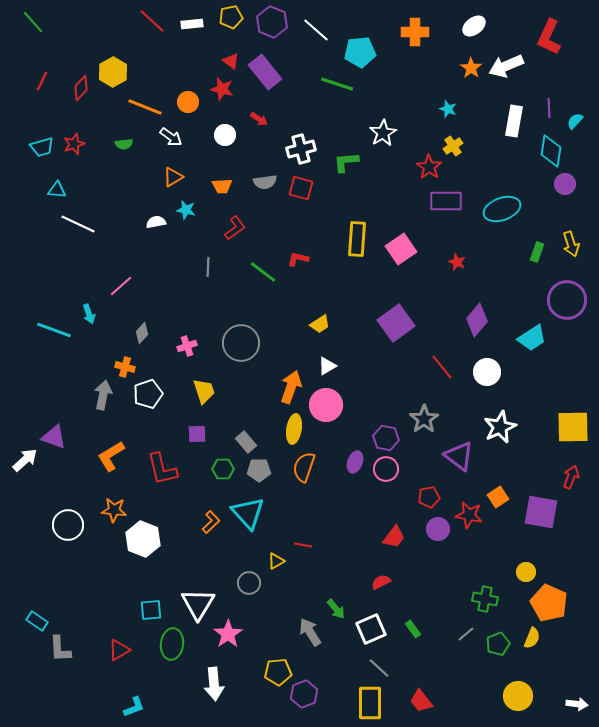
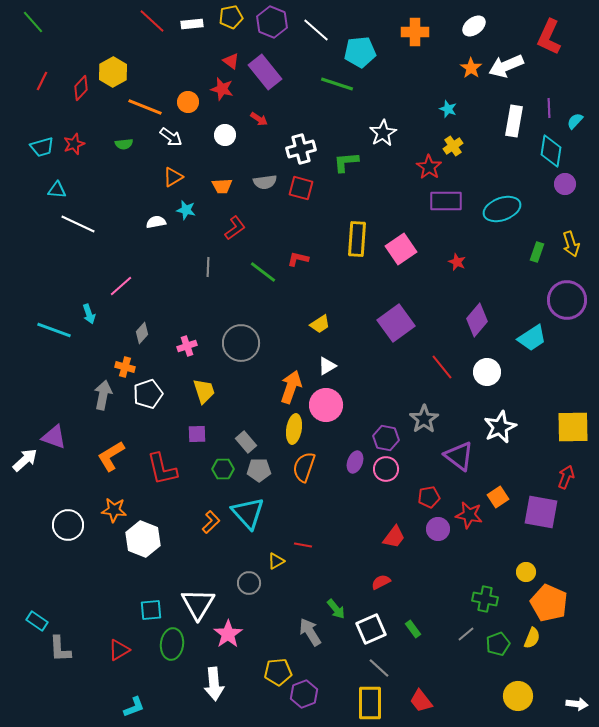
red arrow at (571, 477): moved 5 px left
